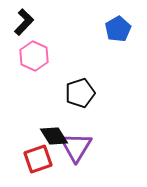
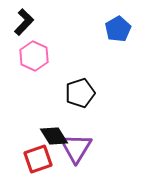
purple triangle: moved 1 px down
